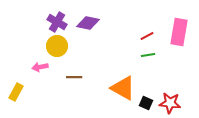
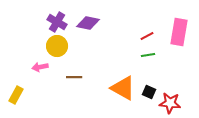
yellow rectangle: moved 3 px down
black square: moved 3 px right, 11 px up
